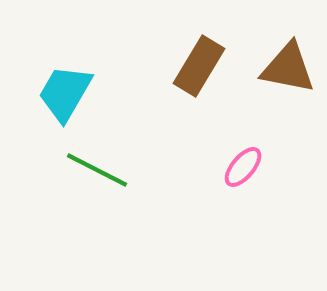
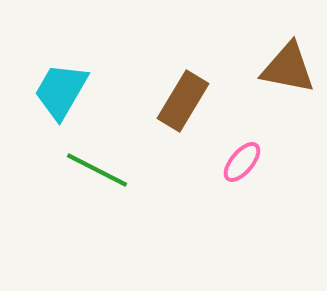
brown rectangle: moved 16 px left, 35 px down
cyan trapezoid: moved 4 px left, 2 px up
pink ellipse: moved 1 px left, 5 px up
